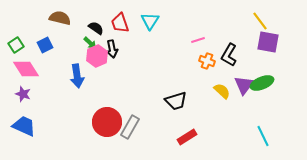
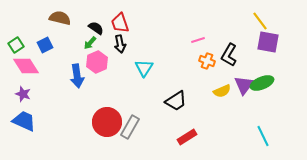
cyan triangle: moved 6 px left, 47 px down
green arrow: rotated 88 degrees clockwise
black arrow: moved 8 px right, 5 px up
pink hexagon: moved 6 px down
pink diamond: moved 3 px up
yellow semicircle: rotated 114 degrees clockwise
black trapezoid: rotated 15 degrees counterclockwise
blue trapezoid: moved 5 px up
